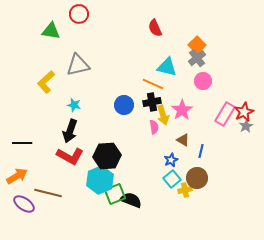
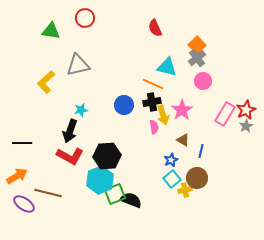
red circle: moved 6 px right, 4 px down
cyan star: moved 7 px right, 5 px down; rotated 24 degrees counterclockwise
red star: moved 2 px right, 2 px up
